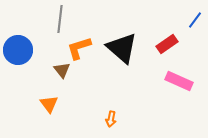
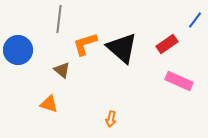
gray line: moved 1 px left
orange L-shape: moved 6 px right, 4 px up
brown triangle: rotated 12 degrees counterclockwise
orange triangle: rotated 36 degrees counterclockwise
